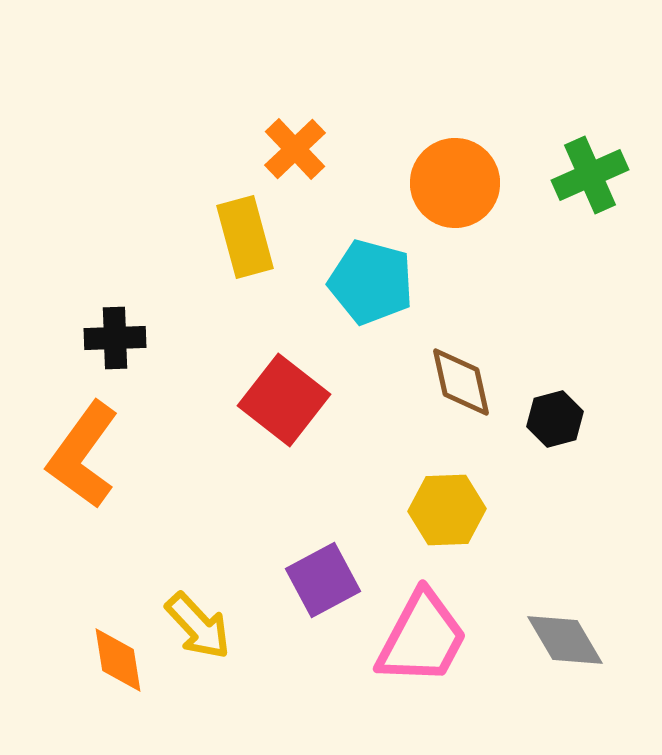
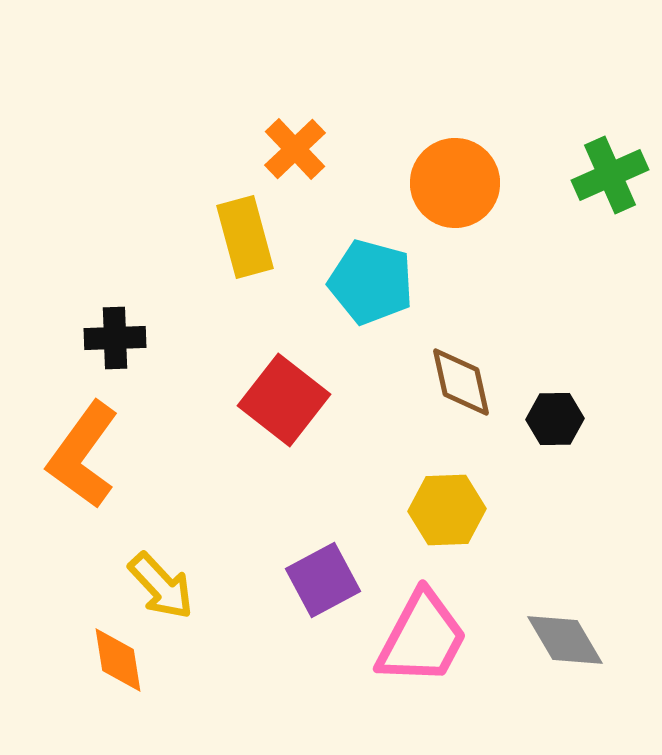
green cross: moved 20 px right
black hexagon: rotated 14 degrees clockwise
yellow arrow: moved 37 px left, 40 px up
